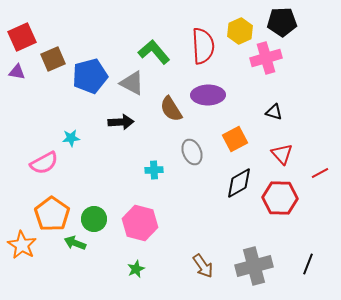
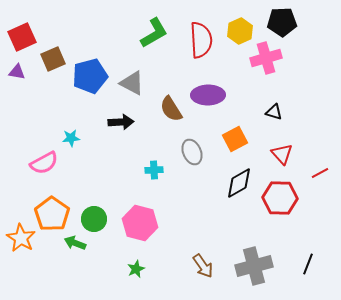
red semicircle: moved 2 px left, 6 px up
green L-shape: moved 19 px up; rotated 100 degrees clockwise
orange star: moved 1 px left, 7 px up
